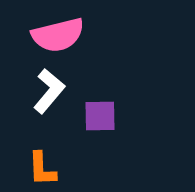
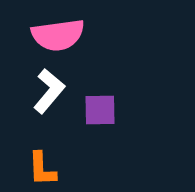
pink semicircle: rotated 6 degrees clockwise
purple square: moved 6 px up
